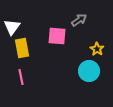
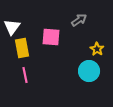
pink square: moved 6 px left, 1 px down
pink line: moved 4 px right, 2 px up
